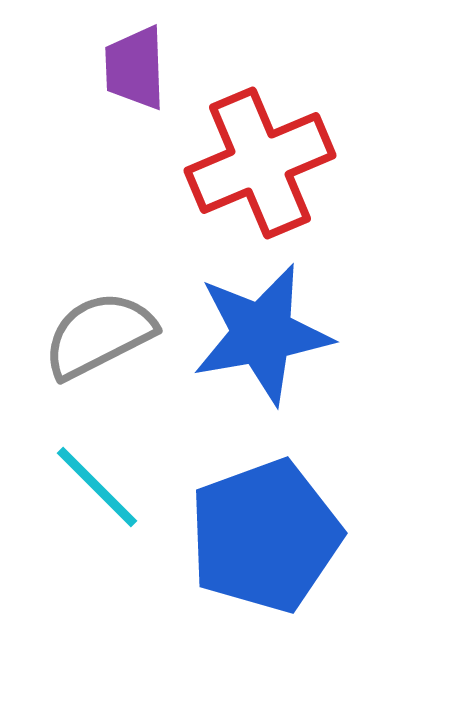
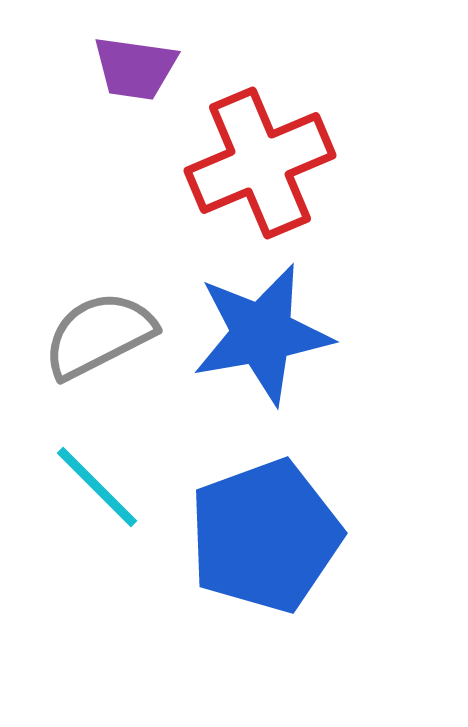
purple trapezoid: rotated 80 degrees counterclockwise
